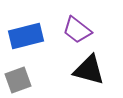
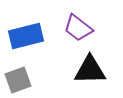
purple trapezoid: moved 1 px right, 2 px up
black triangle: moved 1 px right; rotated 16 degrees counterclockwise
